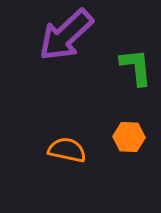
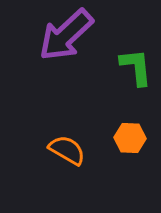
orange hexagon: moved 1 px right, 1 px down
orange semicircle: rotated 18 degrees clockwise
